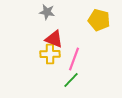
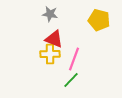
gray star: moved 3 px right, 2 px down
